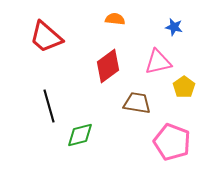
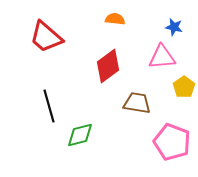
pink triangle: moved 4 px right, 5 px up; rotated 8 degrees clockwise
